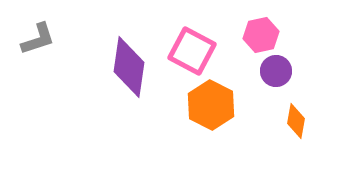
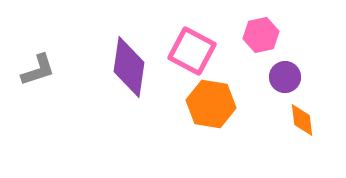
gray L-shape: moved 31 px down
purple circle: moved 9 px right, 6 px down
orange hexagon: moved 1 px up; rotated 18 degrees counterclockwise
orange diamond: moved 6 px right, 1 px up; rotated 16 degrees counterclockwise
